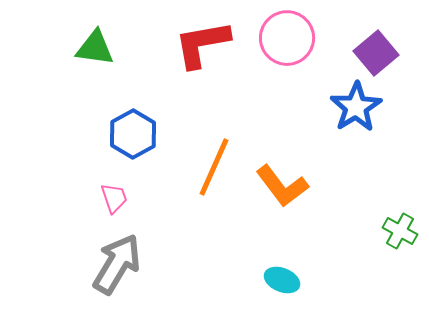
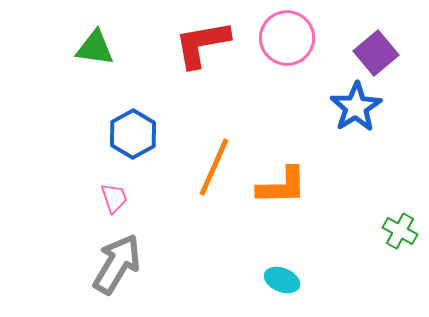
orange L-shape: rotated 54 degrees counterclockwise
